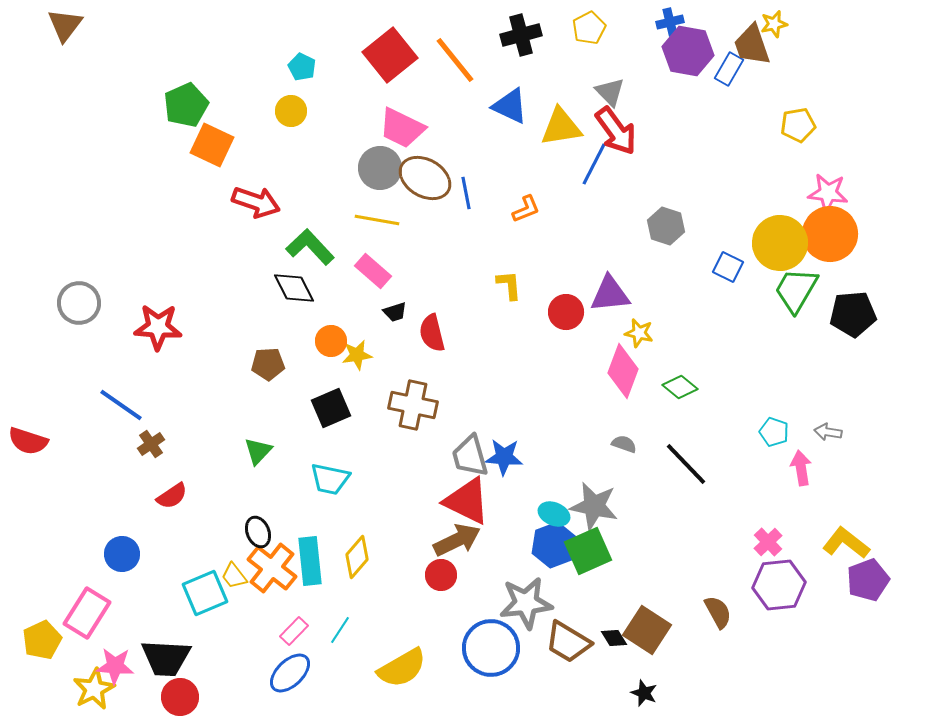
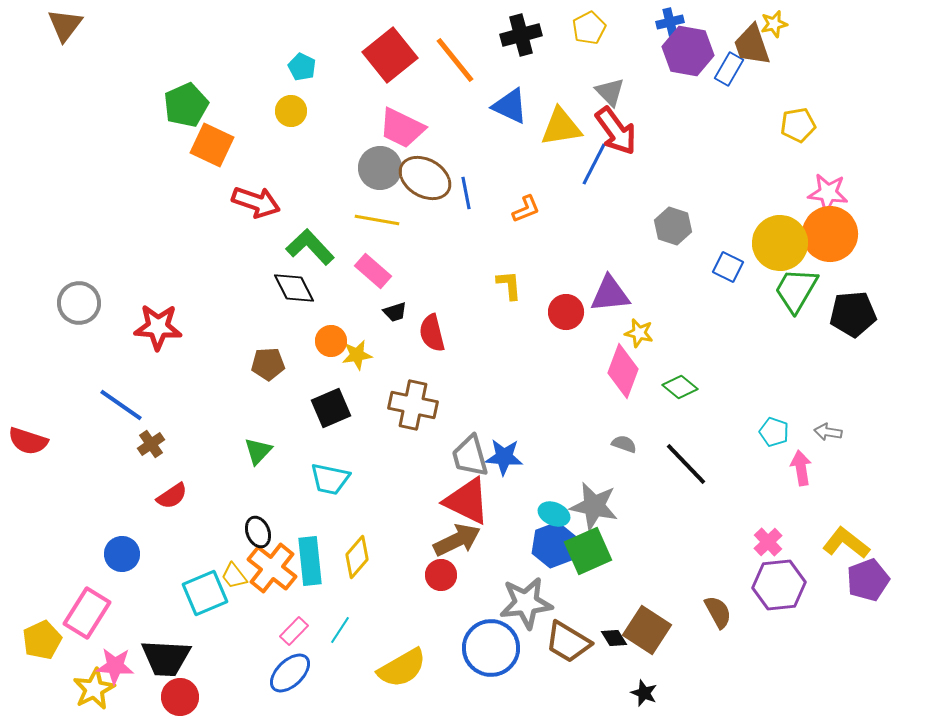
gray hexagon at (666, 226): moved 7 px right
